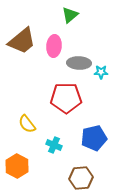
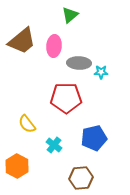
cyan cross: rotated 14 degrees clockwise
